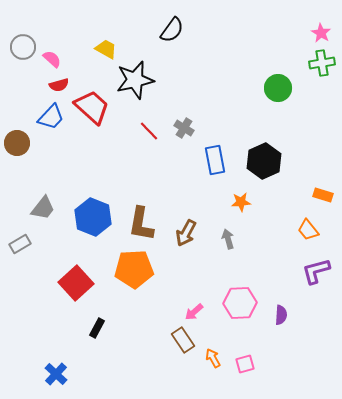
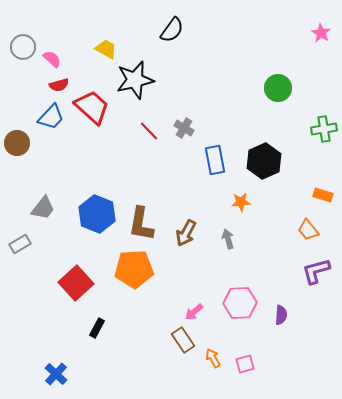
green cross: moved 2 px right, 66 px down
blue hexagon: moved 4 px right, 3 px up
